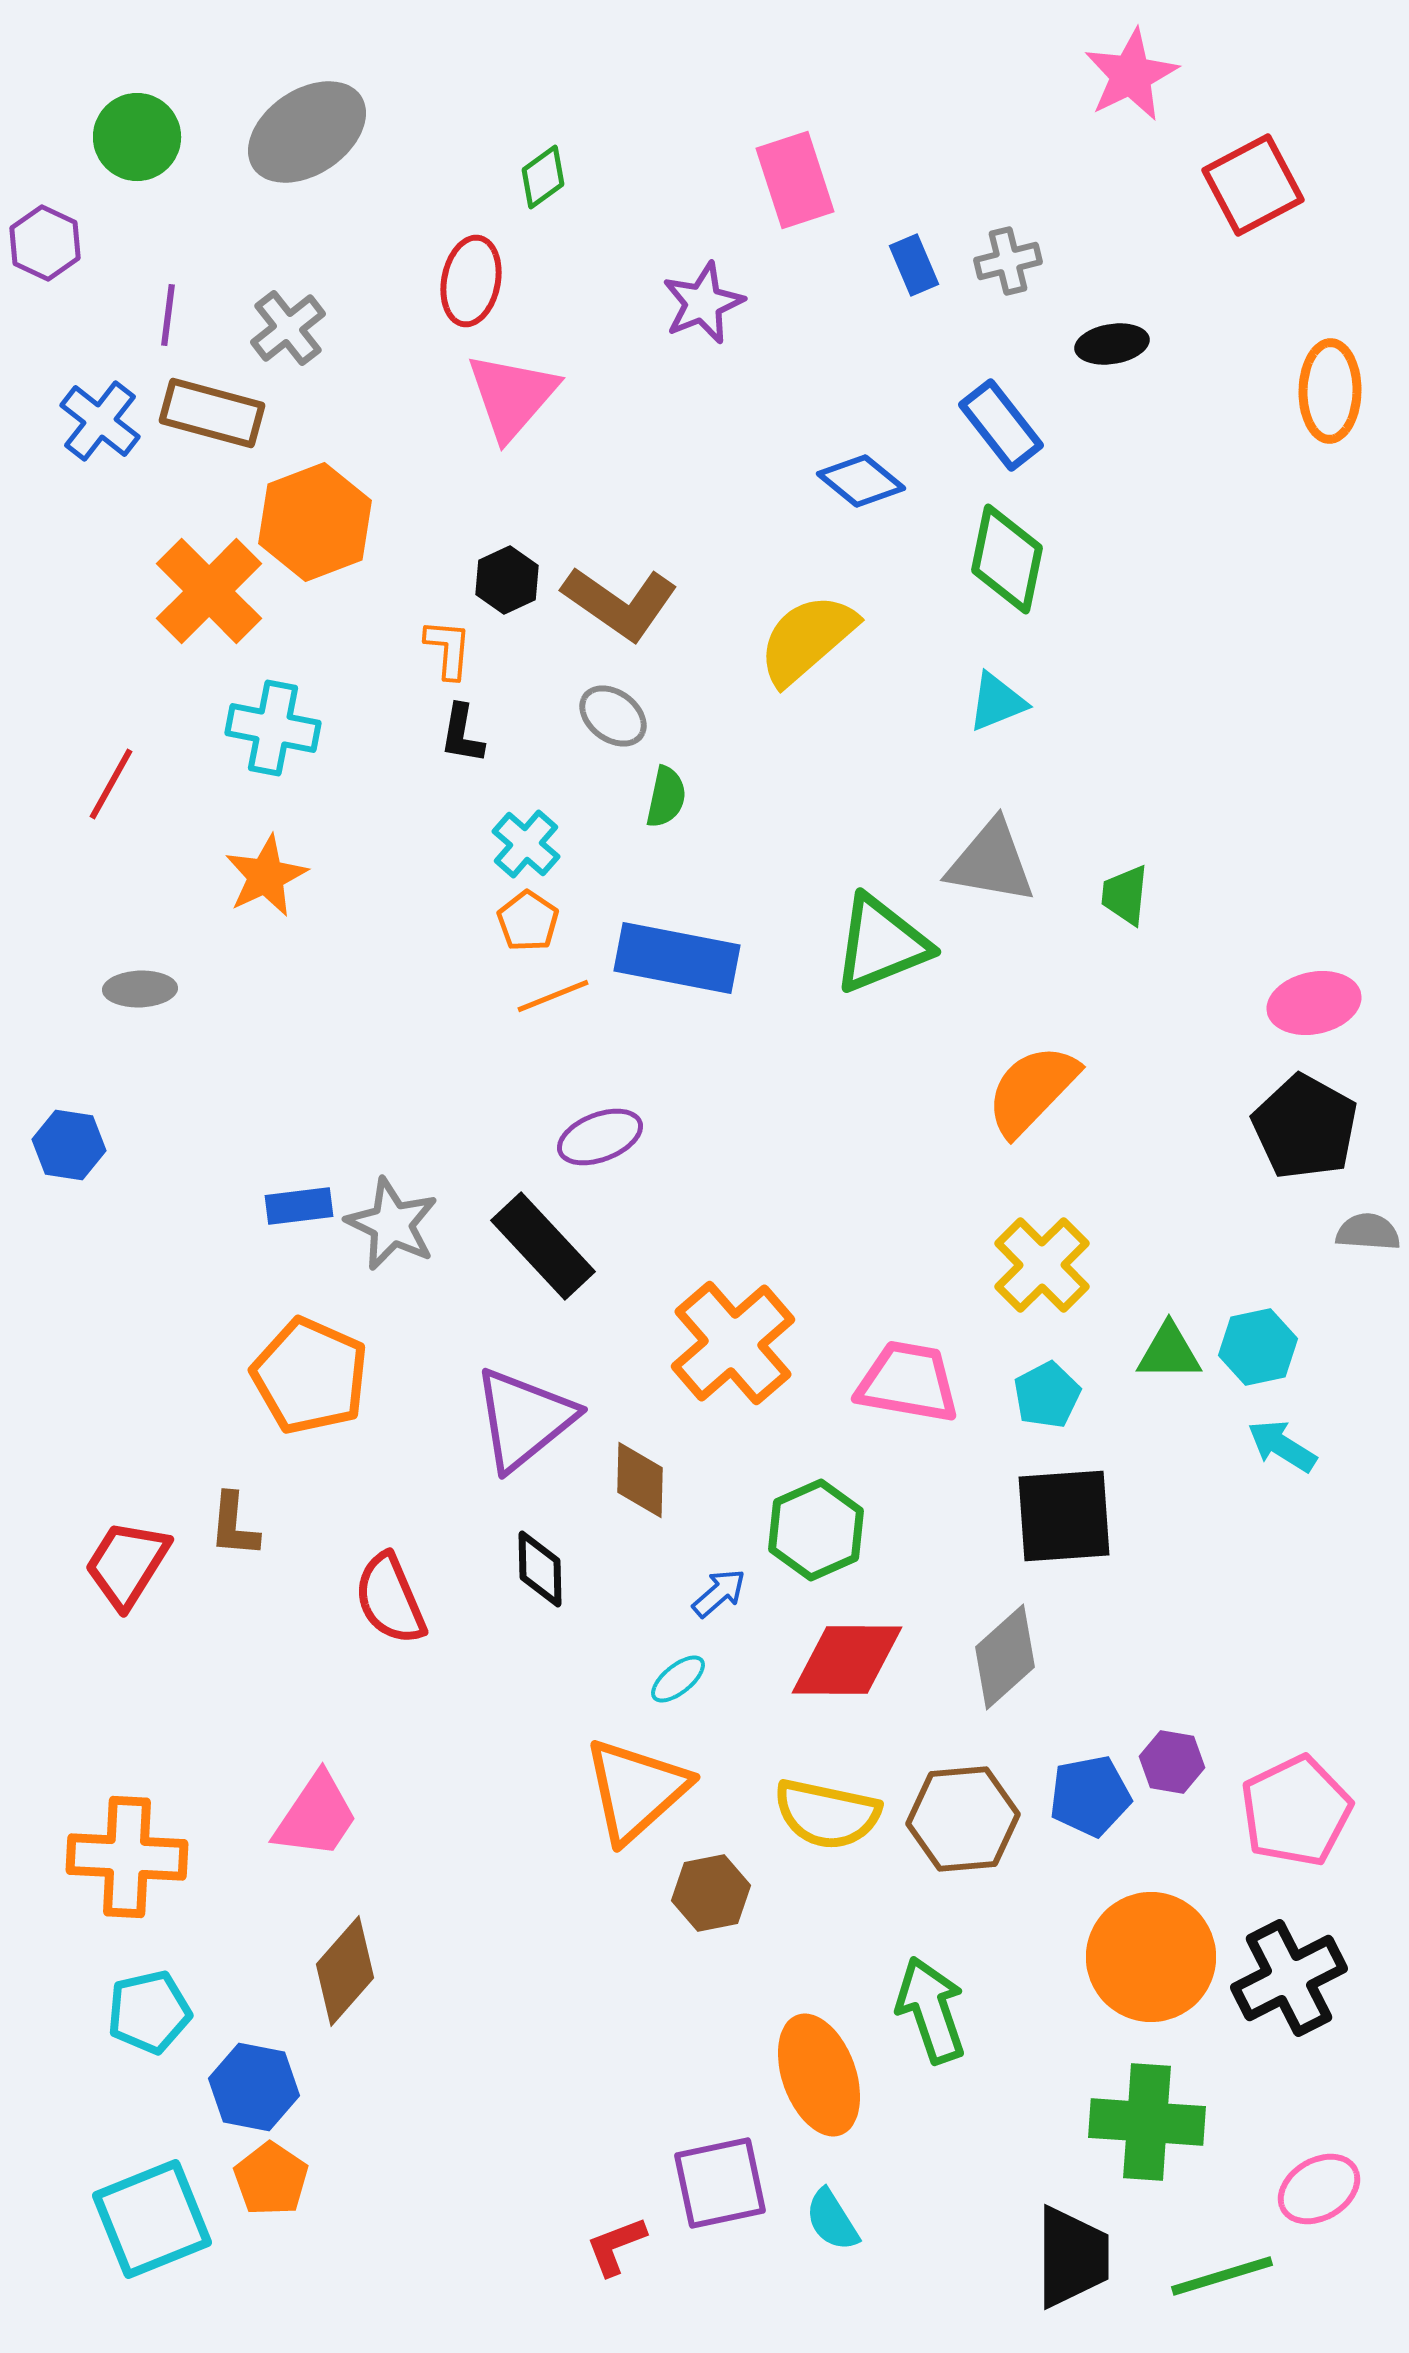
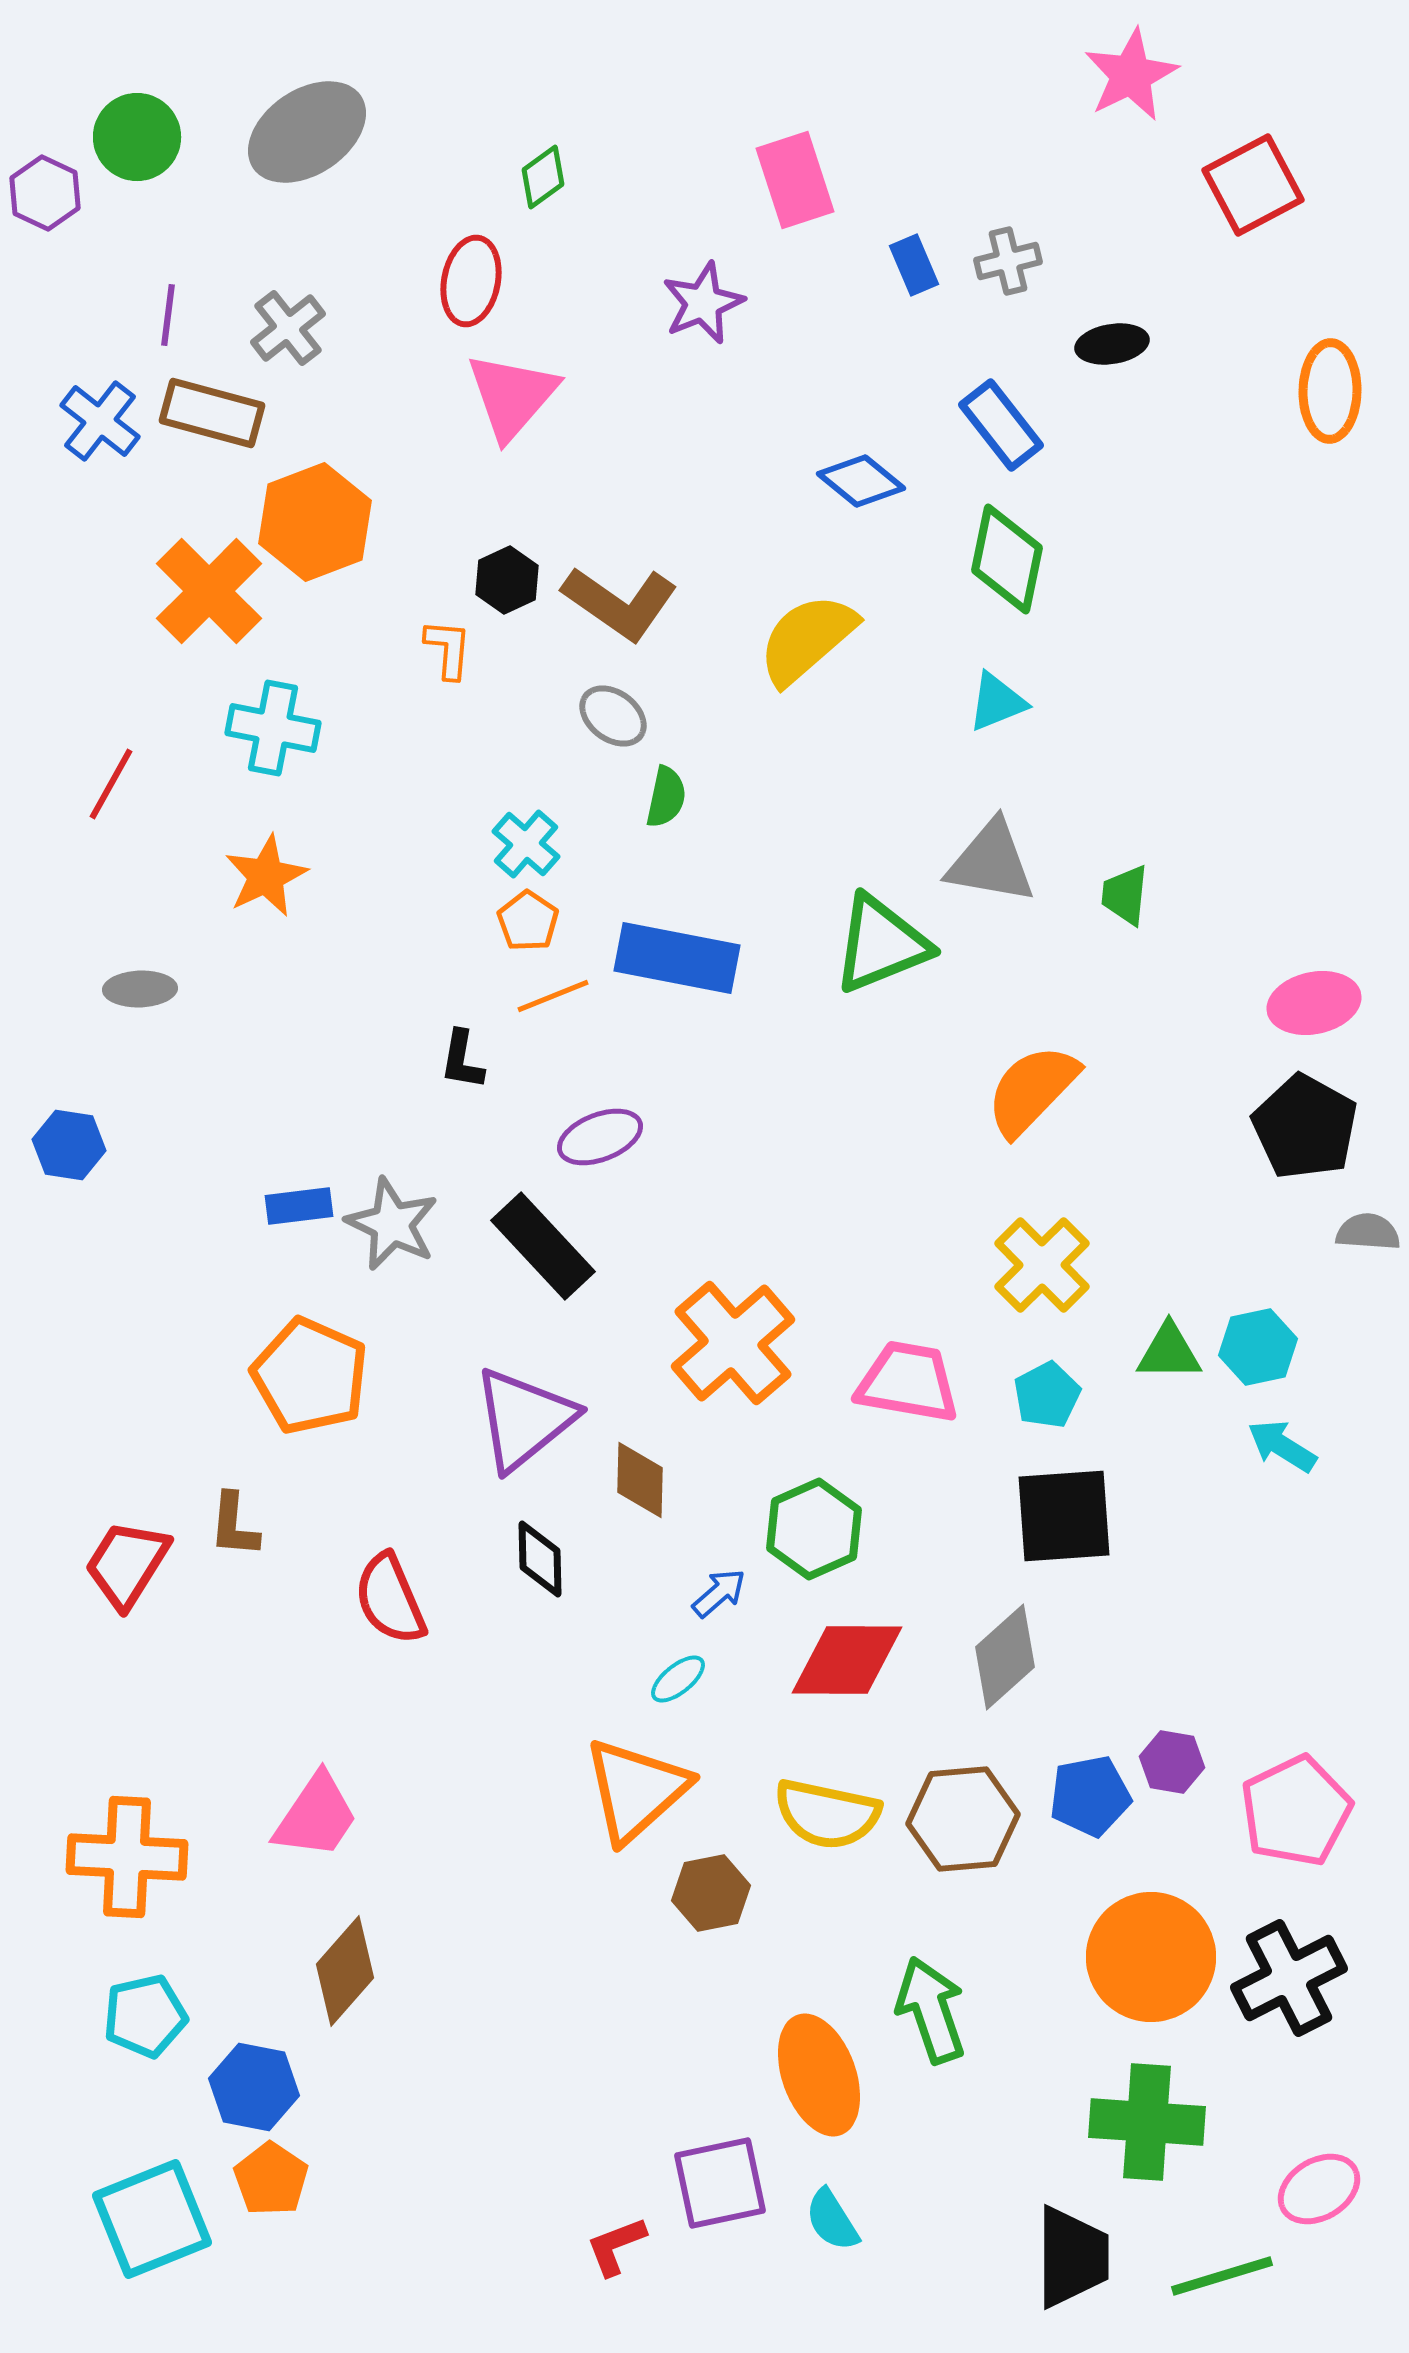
purple hexagon at (45, 243): moved 50 px up
black L-shape at (462, 734): moved 326 px down
green hexagon at (816, 1530): moved 2 px left, 1 px up
black diamond at (540, 1569): moved 10 px up
cyan pentagon at (149, 2012): moved 4 px left, 4 px down
